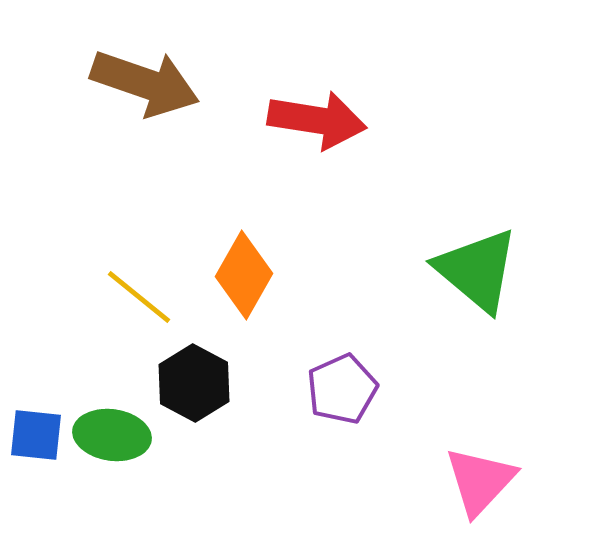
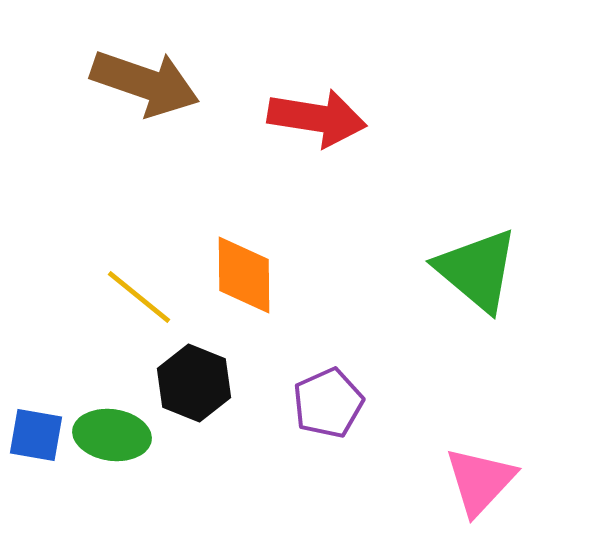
red arrow: moved 2 px up
orange diamond: rotated 30 degrees counterclockwise
black hexagon: rotated 6 degrees counterclockwise
purple pentagon: moved 14 px left, 14 px down
blue square: rotated 4 degrees clockwise
